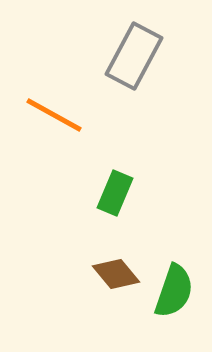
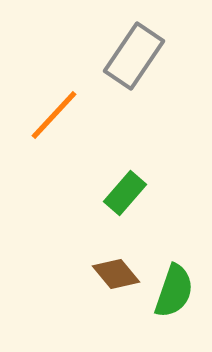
gray rectangle: rotated 6 degrees clockwise
orange line: rotated 76 degrees counterclockwise
green rectangle: moved 10 px right; rotated 18 degrees clockwise
